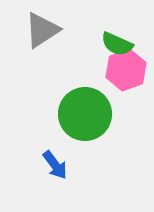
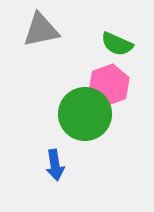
gray triangle: moved 1 px left; rotated 21 degrees clockwise
pink hexagon: moved 17 px left, 15 px down
blue arrow: rotated 28 degrees clockwise
